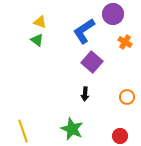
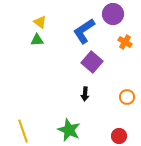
yellow triangle: rotated 16 degrees clockwise
green triangle: rotated 40 degrees counterclockwise
green star: moved 3 px left, 1 px down
red circle: moved 1 px left
